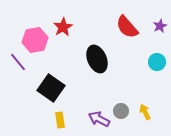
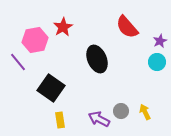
purple star: moved 15 px down
